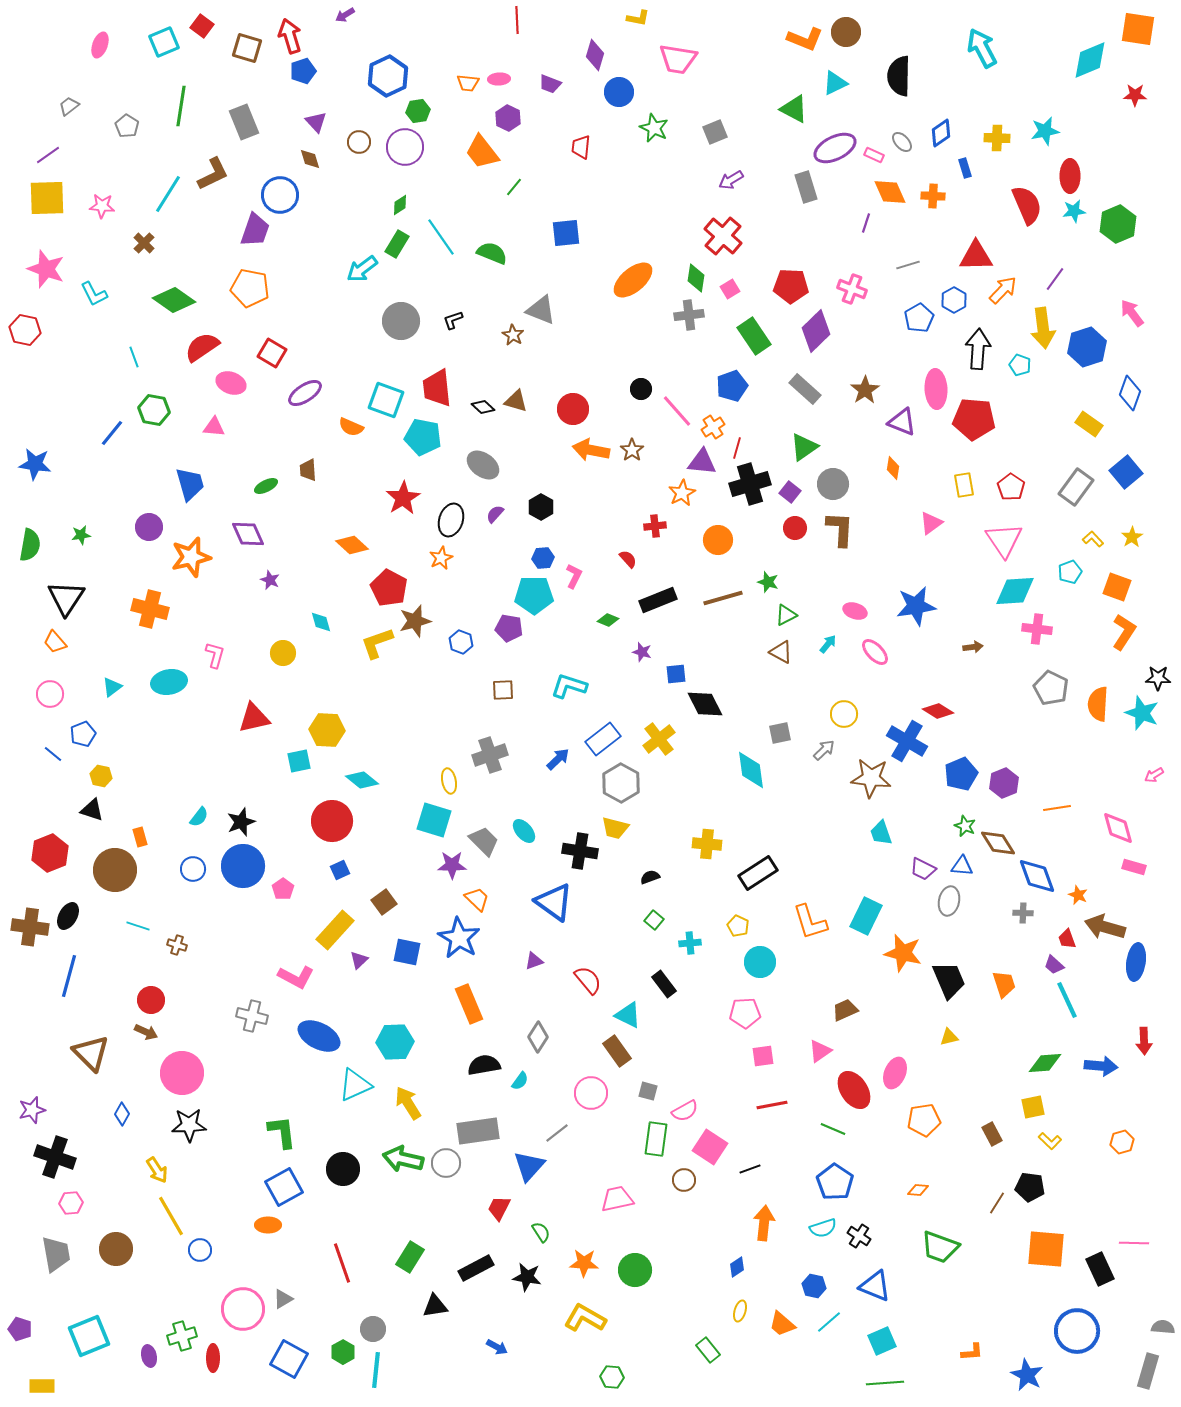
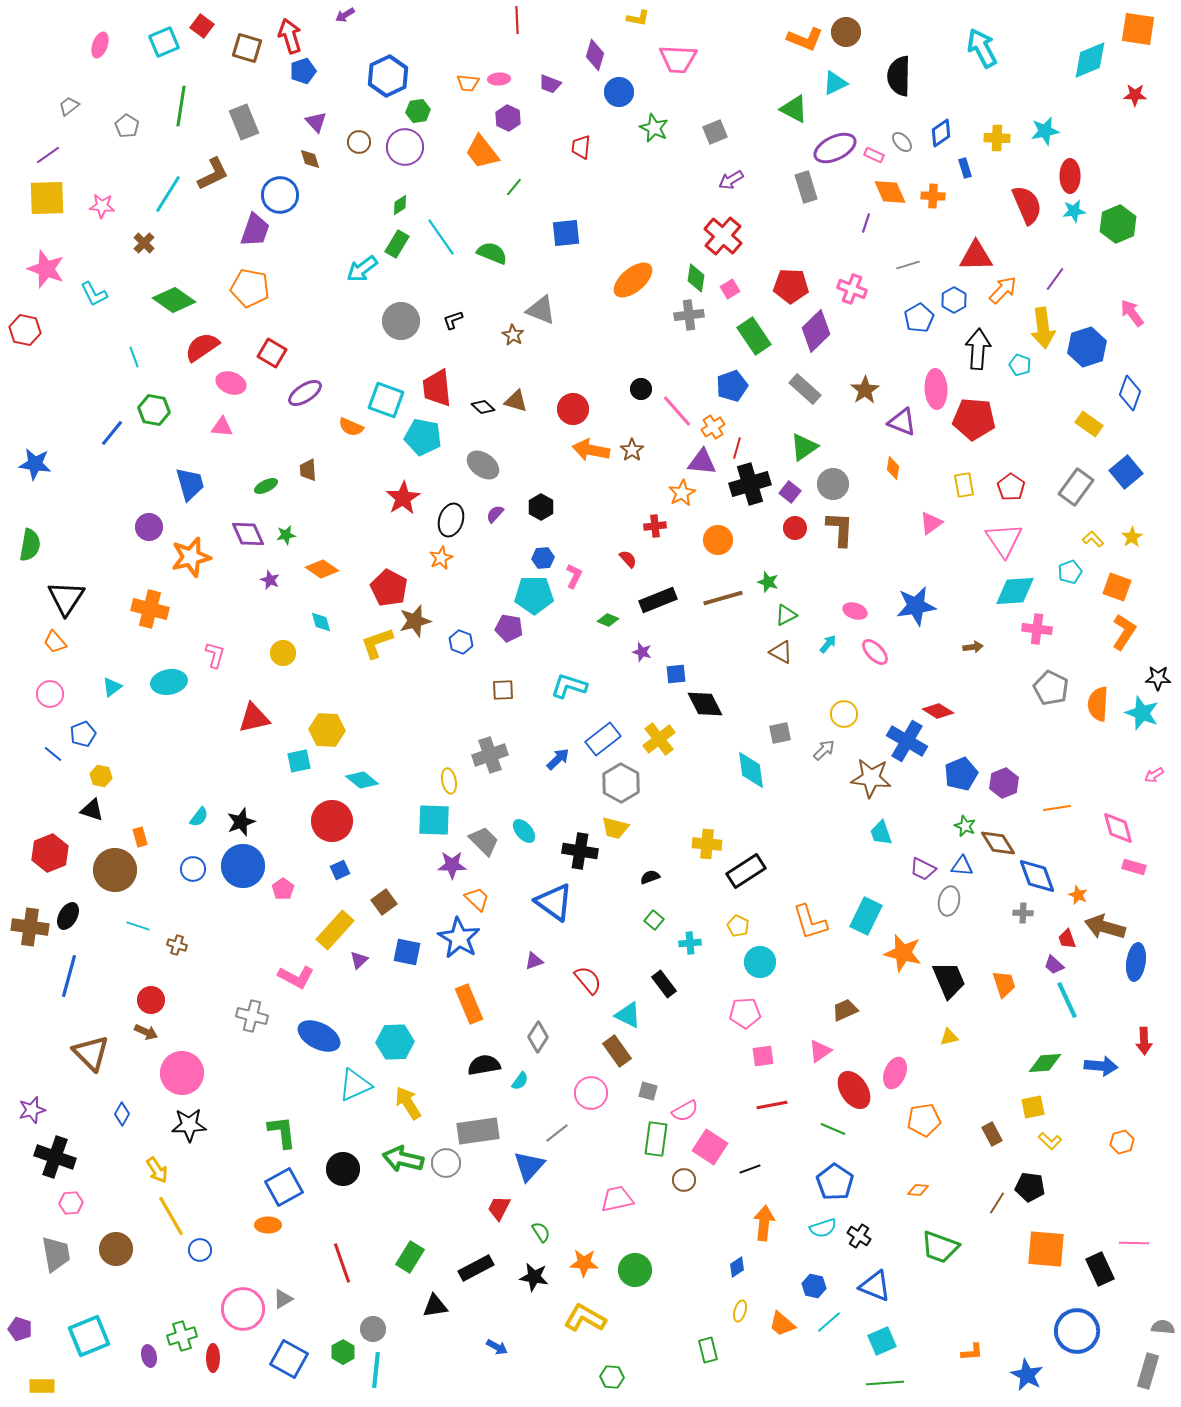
pink trapezoid at (678, 59): rotated 6 degrees counterclockwise
pink triangle at (214, 427): moved 8 px right
green star at (81, 535): moved 205 px right
orange diamond at (352, 545): moved 30 px left, 24 px down; rotated 8 degrees counterclockwise
cyan square at (434, 820): rotated 15 degrees counterclockwise
black rectangle at (758, 873): moved 12 px left, 2 px up
black star at (527, 1277): moved 7 px right
green rectangle at (708, 1350): rotated 25 degrees clockwise
